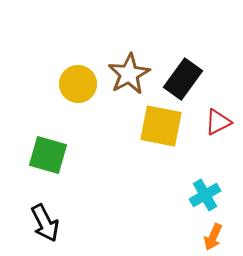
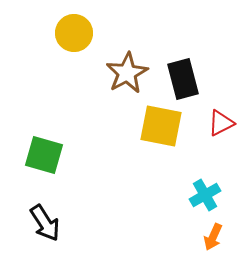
brown star: moved 2 px left, 1 px up
black rectangle: rotated 51 degrees counterclockwise
yellow circle: moved 4 px left, 51 px up
red triangle: moved 3 px right, 1 px down
green square: moved 4 px left
black arrow: rotated 6 degrees counterclockwise
